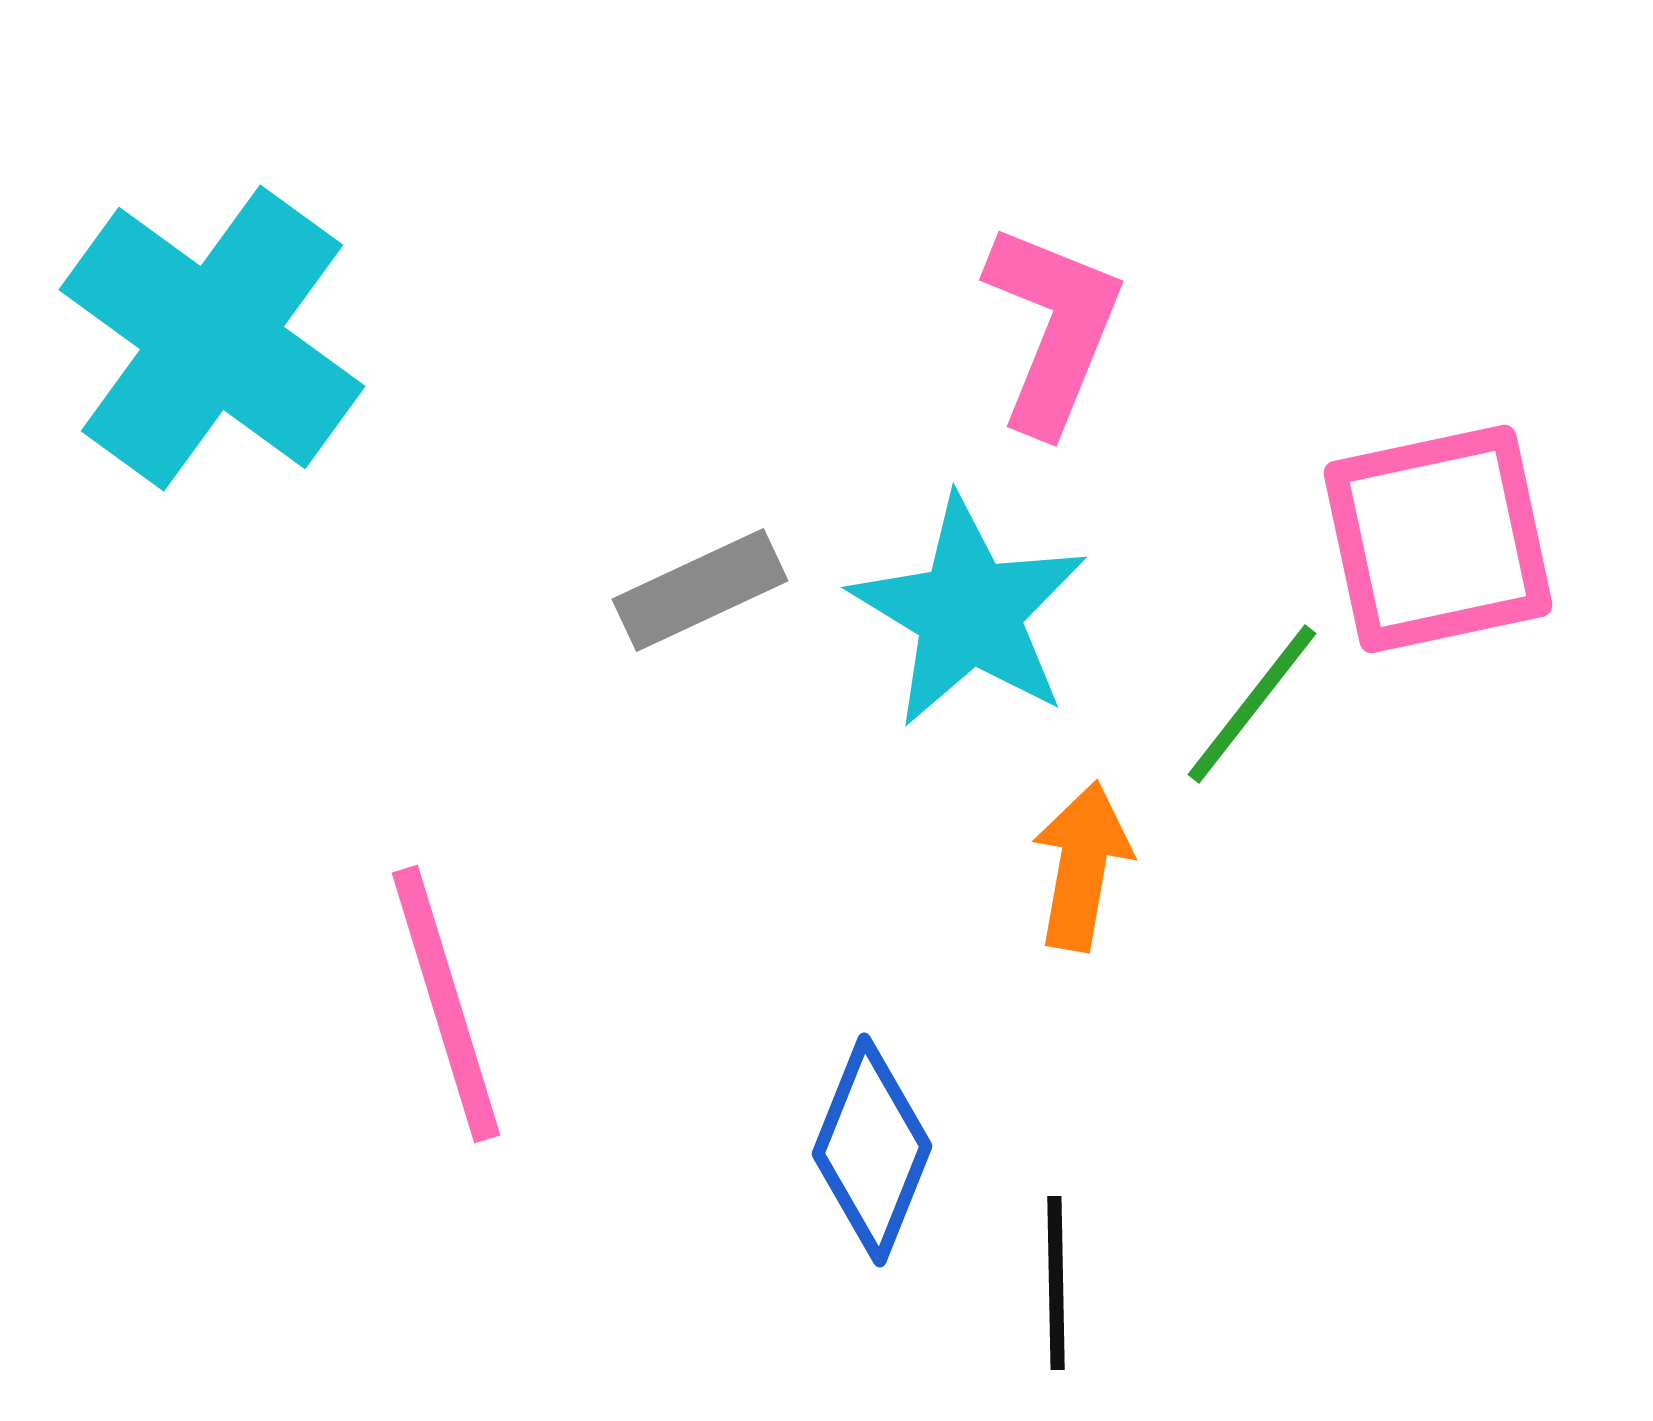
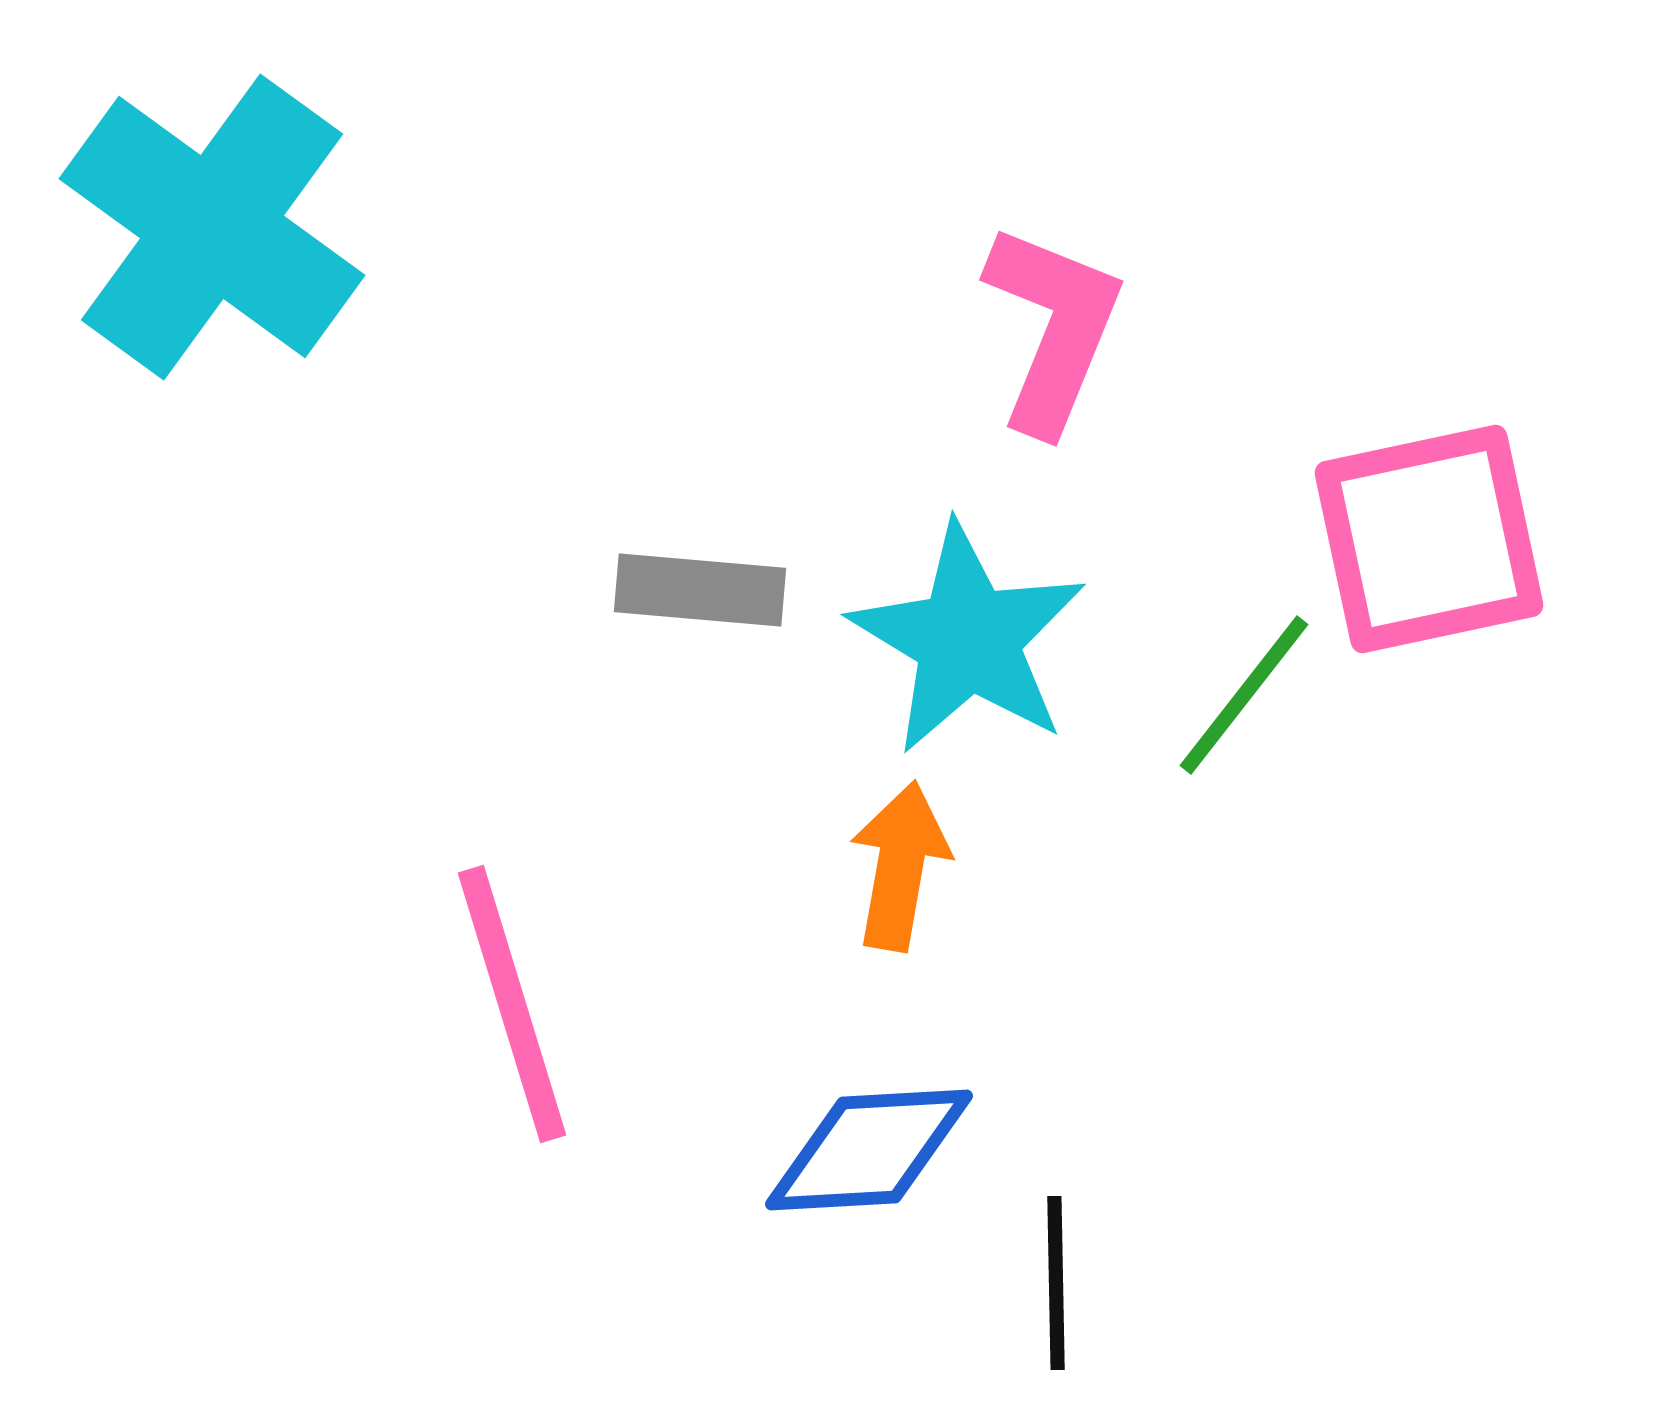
cyan cross: moved 111 px up
pink square: moved 9 px left
gray rectangle: rotated 30 degrees clockwise
cyan star: moved 1 px left, 27 px down
green line: moved 8 px left, 9 px up
orange arrow: moved 182 px left
pink line: moved 66 px right
blue diamond: moved 3 px left; rotated 65 degrees clockwise
